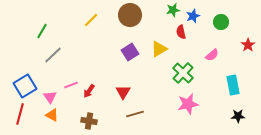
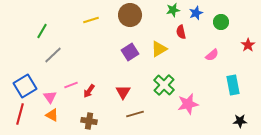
blue star: moved 3 px right, 3 px up
yellow line: rotated 28 degrees clockwise
green cross: moved 19 px left, 12 px down
black star: moved 2 px right, 5 px down
